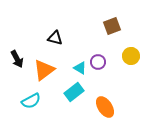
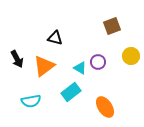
orange triangle: moved 4 px up
cyan rectangle: moved 3 px left
cyan semicircle: rotated 18 degrees clockwise
